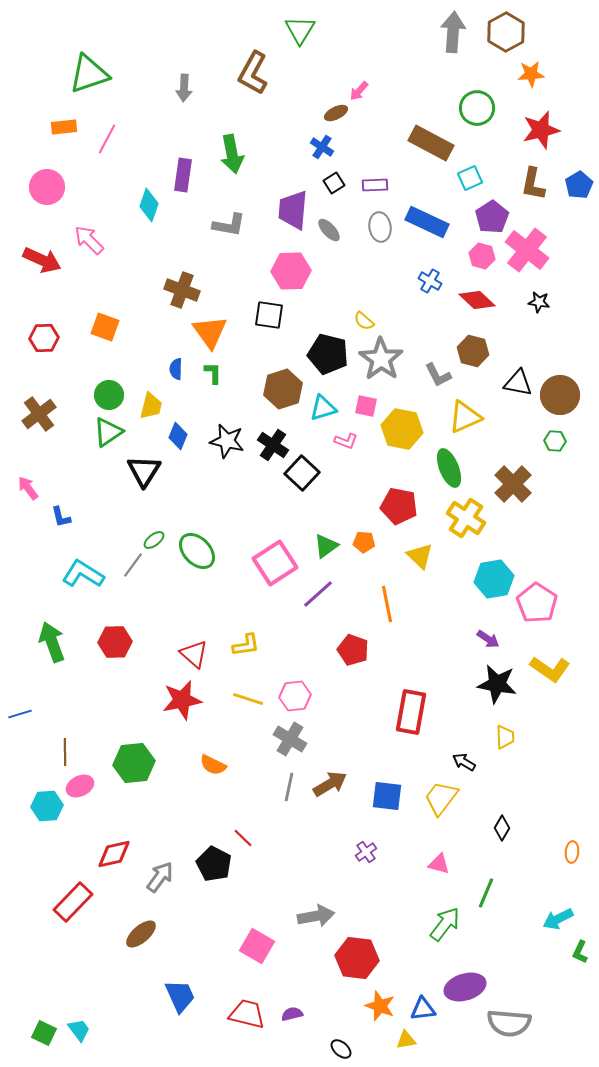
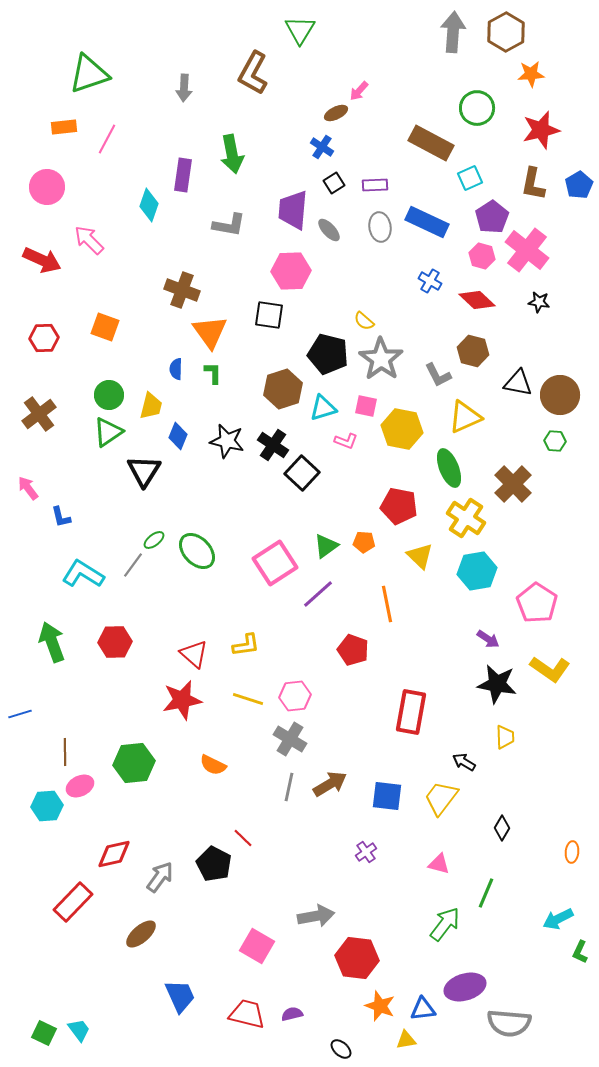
cyan hexagon at (494, 579): moved 17 px left, 8 px up
